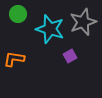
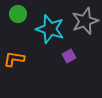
gray star: moved 2 px right, 1 px up
purple square: moved 1 px left
